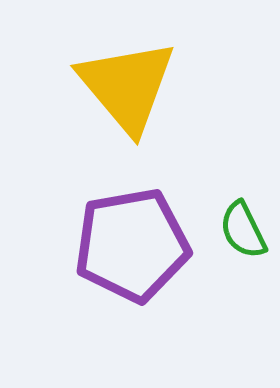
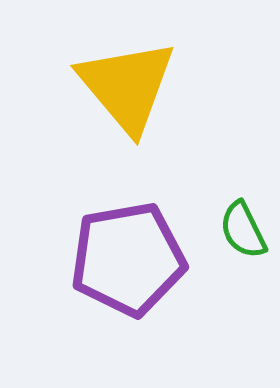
purple pentagon: moved 4 px left, 14 px down
